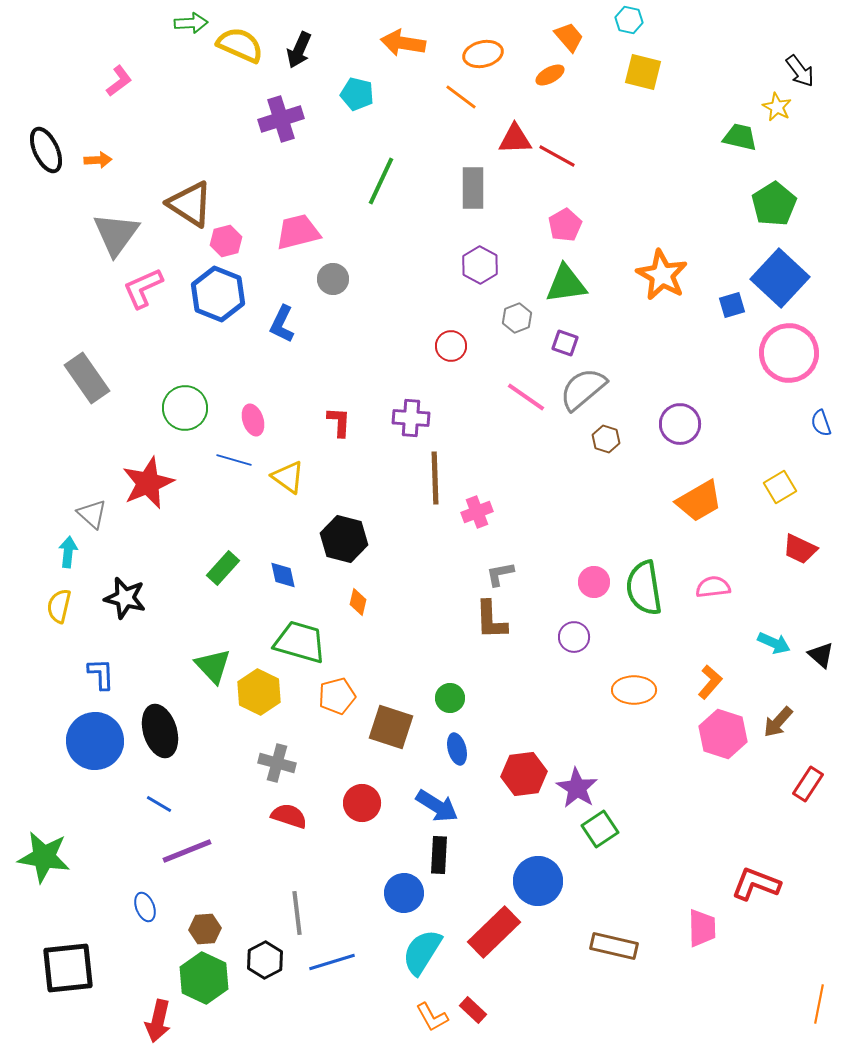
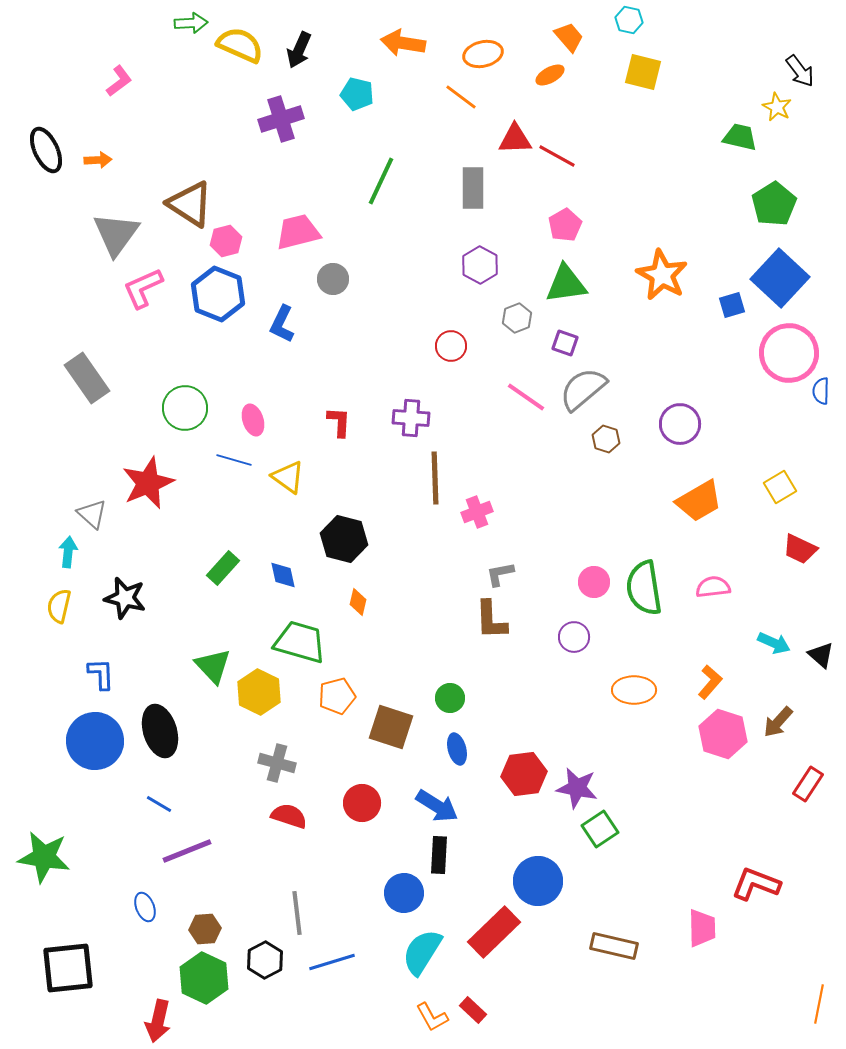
blue semicircle at (821, 423): moved 32 px up; rotated 20 degrees clockwise
purple star at (577, 788): rotated 21 degrees counterclockwise
